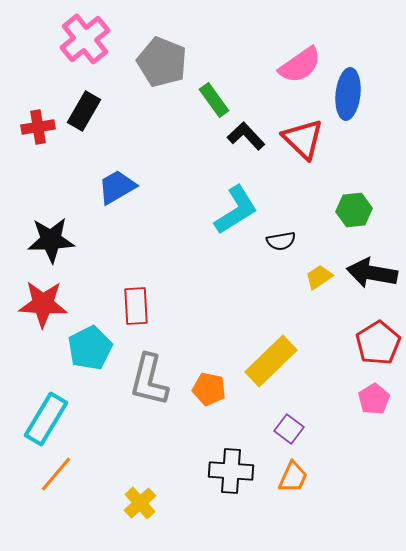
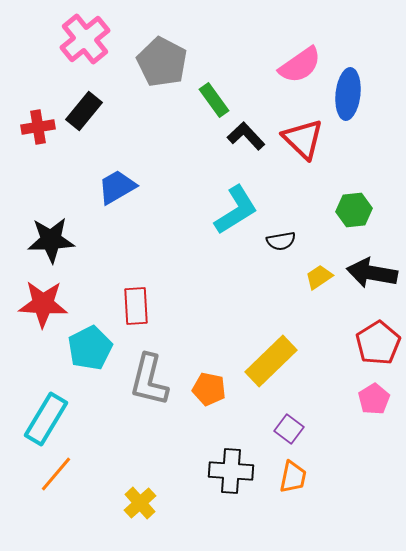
gray pentagon: rotated 6 degrees clockwise
black rectangle: rotated 9 degrees clockwise
orange trapezoid: rotated 12 degrees counterclockwise
